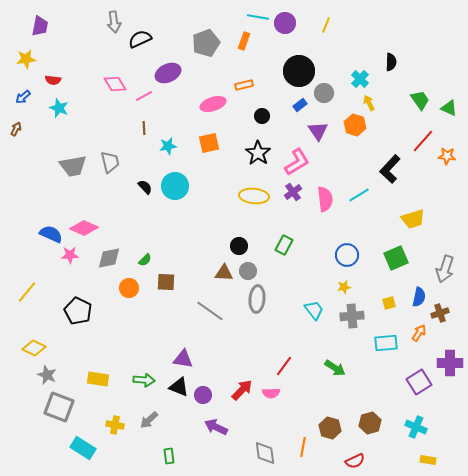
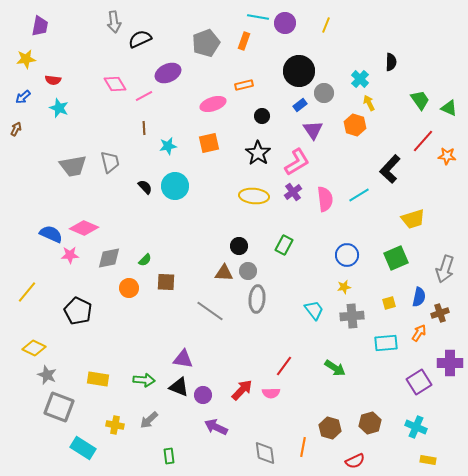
purple triangle at (318, 131): moved 5 px left, 1 px up
